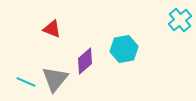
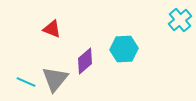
cyan hexagon: rotated 8 degrees clockwise
